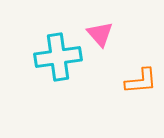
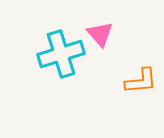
cyan cross: moved 3 px right, 3 px up; rotated 9 degrees counterclockwise
